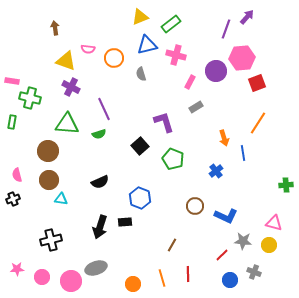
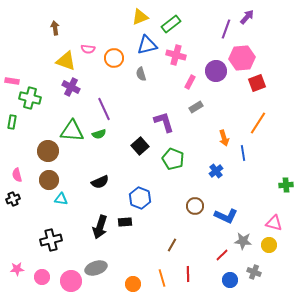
green triangle at (67, 124): moved 5 px right, 7 px down
